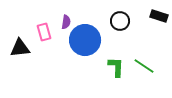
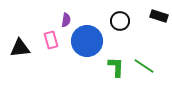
purple semicircle: moved 2 px up
pink rectangle: moved 7 px right, 8 px down
blue circle: moved 2 px right, 1 px down
